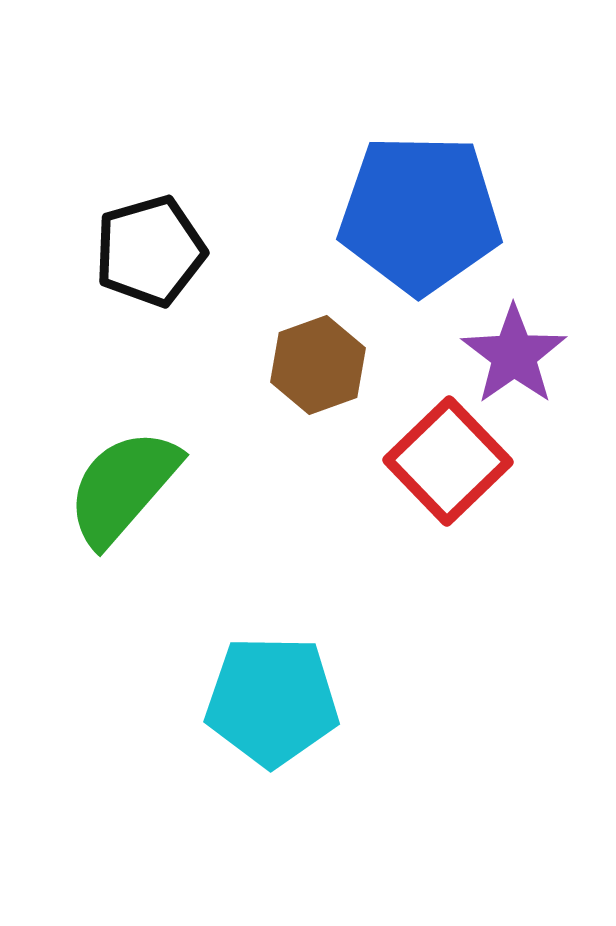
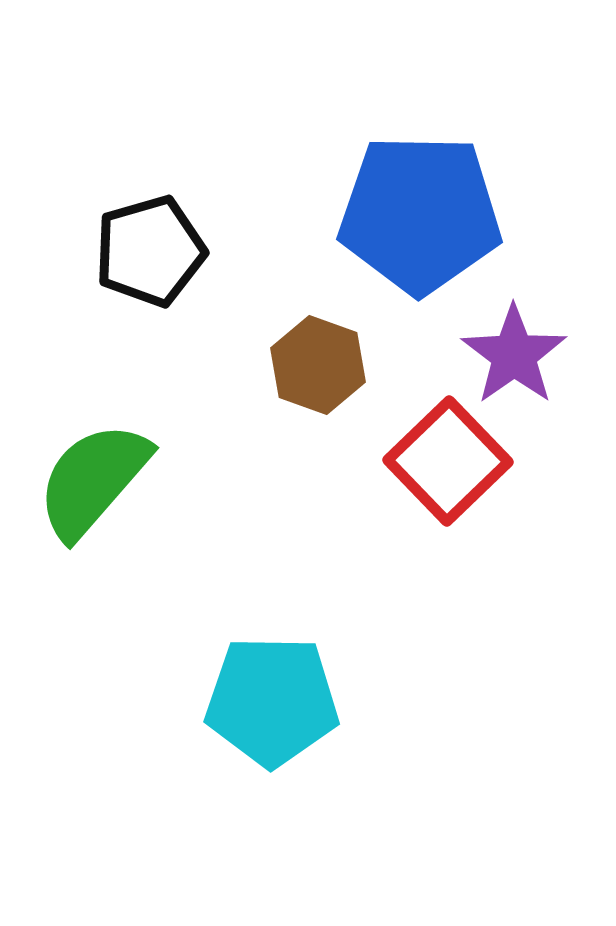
brown hexagon: rotated 20 degrees counterclockwise
green semicircle: moved 30 px left, 7 px up
